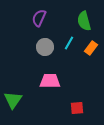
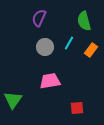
orange rectangle: moved 2 px down
pink trapezoid: rotated 10 degrees counterclockwise
